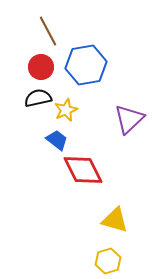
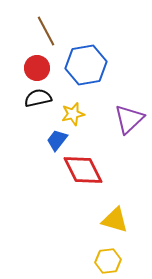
brown line: moved 2 px left
red circle: moved 4 px left, 1 px down
yellow star: moved 7 px right, 4 px down; rotated 10 degrees clockwise
blue trapezoid: rotated 90 degrees counterclockwise
yellow hexagon: rotated 10 degrees clockwise
